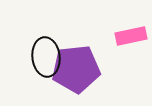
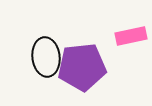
purple pentagon: moved 6 px right, 2 px up
